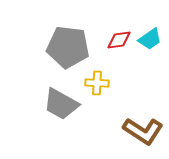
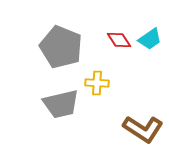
red diamond: rotated 65 degrees clockwise
gray pentagon: moved 7 px left; rotated 15 degrees clockwise
gray trapezoid: rotated 42 degrees counterclockwise
brown L-shape: moved 2 px up
